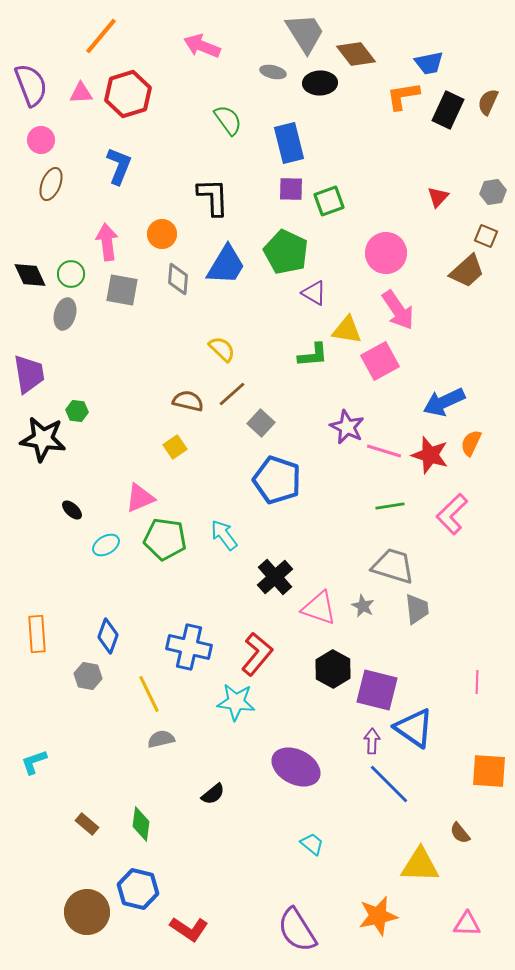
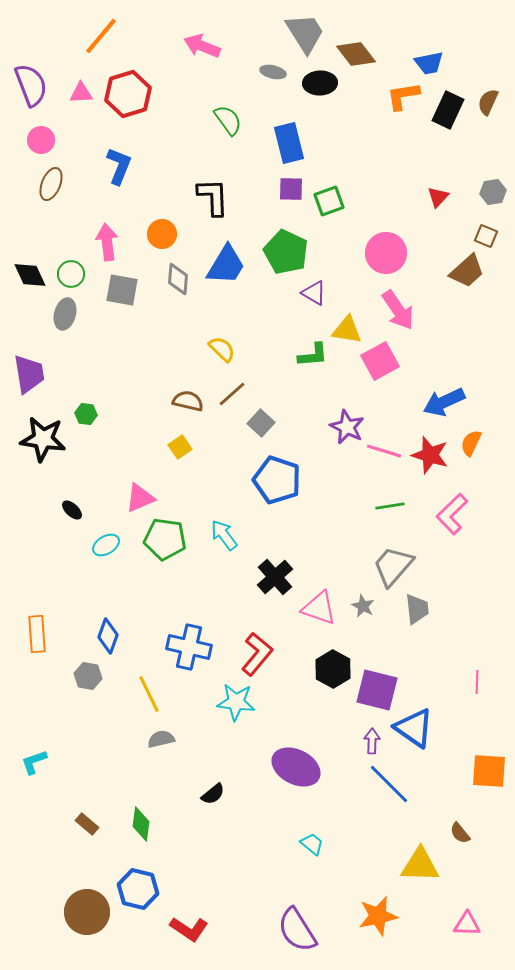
green hexagon at (77, 411): moved 9 px right, 3 px down
yellow square at (175, 447): moved 5 px right
gray trapezoid at (393, 566): rotated 66 degrees counterclockwise
